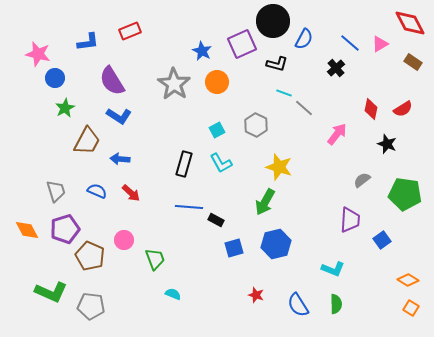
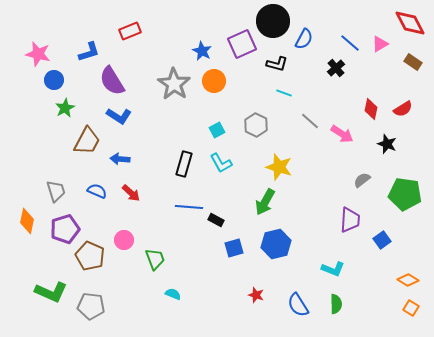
blue L-shape at (88, 42): moved 1 px right, 10 px down; rotated 10 degrees counterclockwise
blue circle at (55, 78): moved 1 px left, 2 px down
orange circle at (217, 82): moved 3 px left, 1 px up
gray line at (304, 108): moved 6 px right, 13 px down
pink arrow at (337, 134): moved 5 px right; rotated 85 degrees clockwise
orange diamond at (27, 230): moved 9 px up; rotated 40 degrees clockwise
